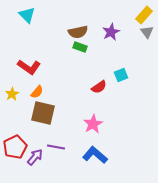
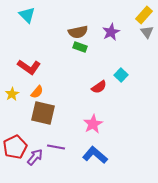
cyan square: rotated 24 degrees counterclockwise
